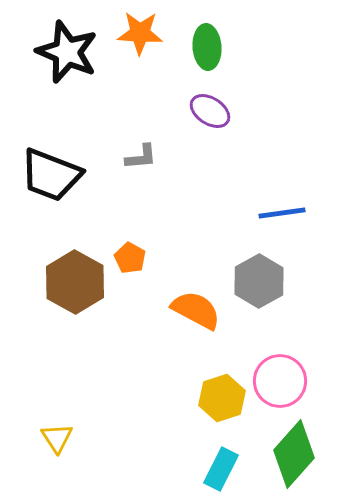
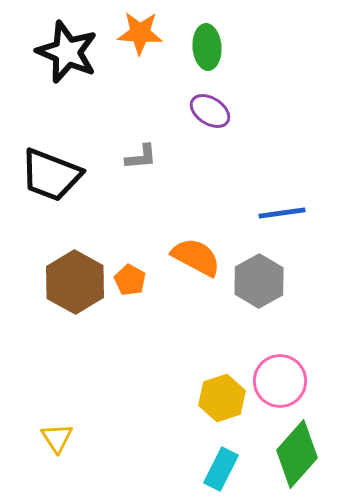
orange pentagon: moved 22 px down
orange semicircle: moved 53 px up
green diamond: moved 3 px right
